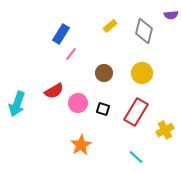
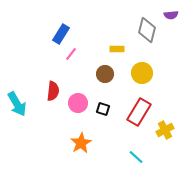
yellow rectangle: moved 7 px right, 23 px down; rotated 40 degrees clockwise
gray diamond: moved 3 px right, 1 px up
brown circle: moved 1 px right, 1 px down
red semicircle: moved 1 px left; rotated 54 degrees counterclockwise
cyan arrow: rotated 50 degrees counterclockwise
red rectangle: moved 3 px right
orange star: moved 2 px up
